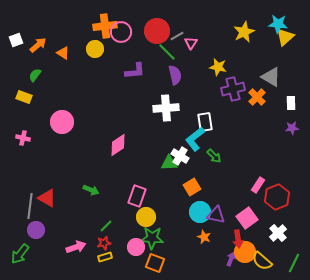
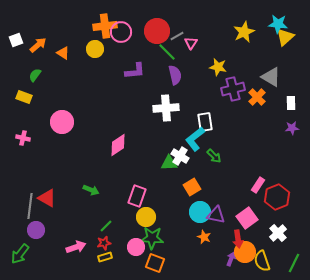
yellow semicircle at (262, 261): rotated 30 degrees clockwise
